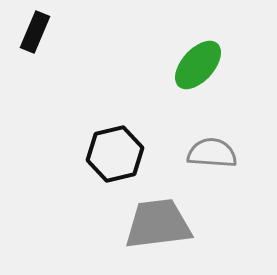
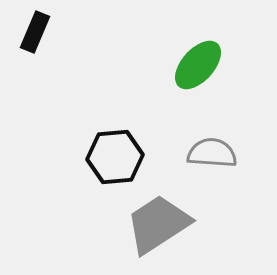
black hexagon: moved 3 px down; rotated 8 degrees clockwise
gray trapezoid: rotated 26 degrees counterclockwise
